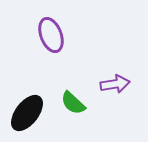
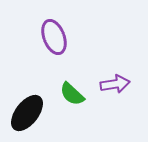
purple ellipse: moved 3 px right, 2 px down
green semicircle: moved 1 px left, 9 px up
